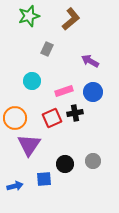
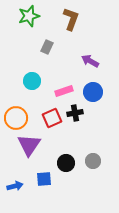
brown L-shape: rotated 30 degrees counterclockwise
gray rectangle: moved 2 px up
orange circle: moved 1 px right
black circle: moved 1 px right, 1 px up
